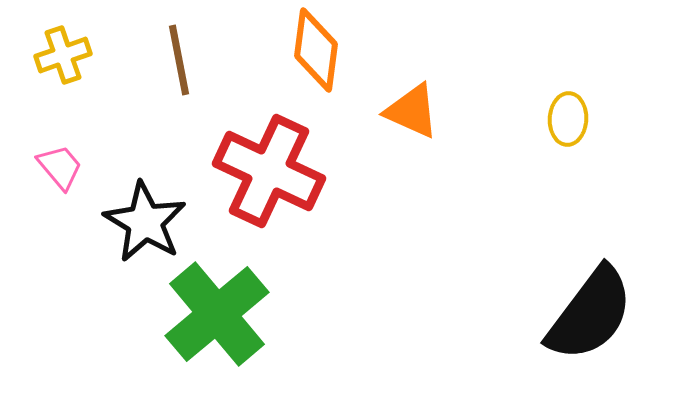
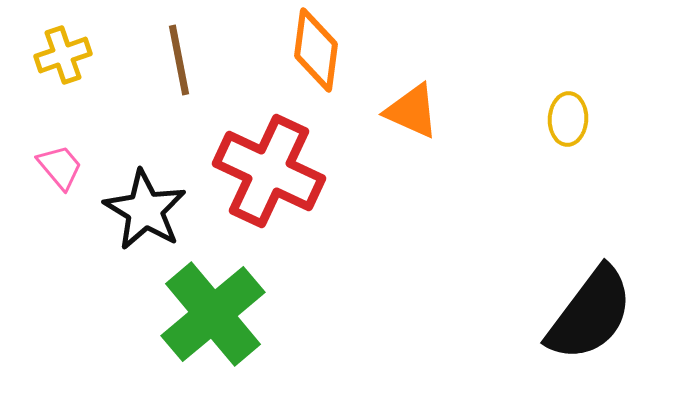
black star: moved 12 px up
green cross: moved 4 px left
